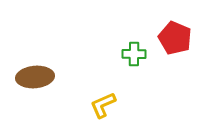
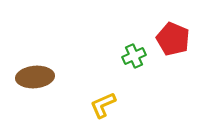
red pentagon: moved 2 px left, 1 px down
green cross: moved 2 px down; rotated 25 degrees counterclockwise
